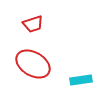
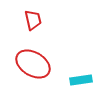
red trapezoid: moved 4 px up; rotated 85 degrees counterclockwise
